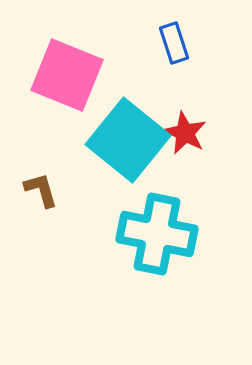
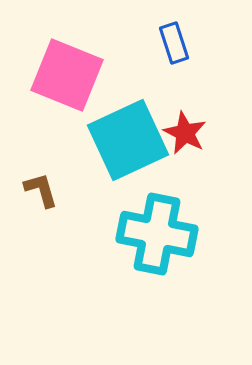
cyan square: rotated 26 degrees clockwise
